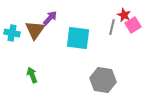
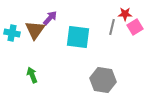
red star: moved 1 px right, 1 px up; rotated 24 degrees counterclockwise
pink square: moved 2 px right, 2 px down
cyan square: moved 1 px up
